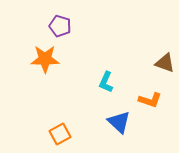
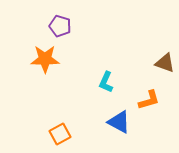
orange L-shape: moved 1 px left; rotated 35 degrees counterclockwise
blue triangle: rotated 15 degrees counterclockwise
